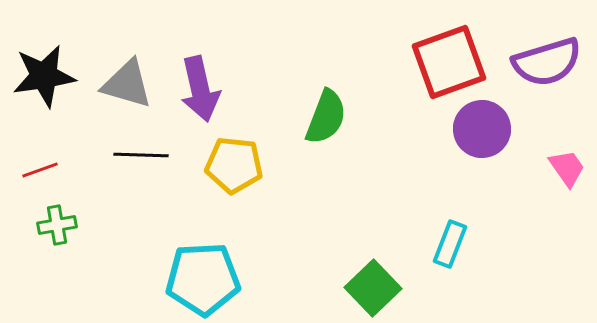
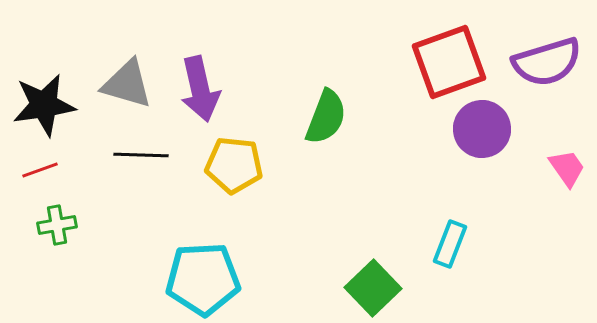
black star: moved 29 px down
